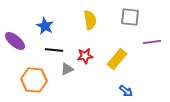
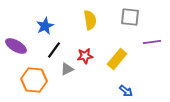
blue star: rotated 18 degrees clockwise
purple ellipse: moved 1 px right, 5 px down; rotated 10 degrees counterclockwise
black line: rotated 60 degrees counterclockwise
